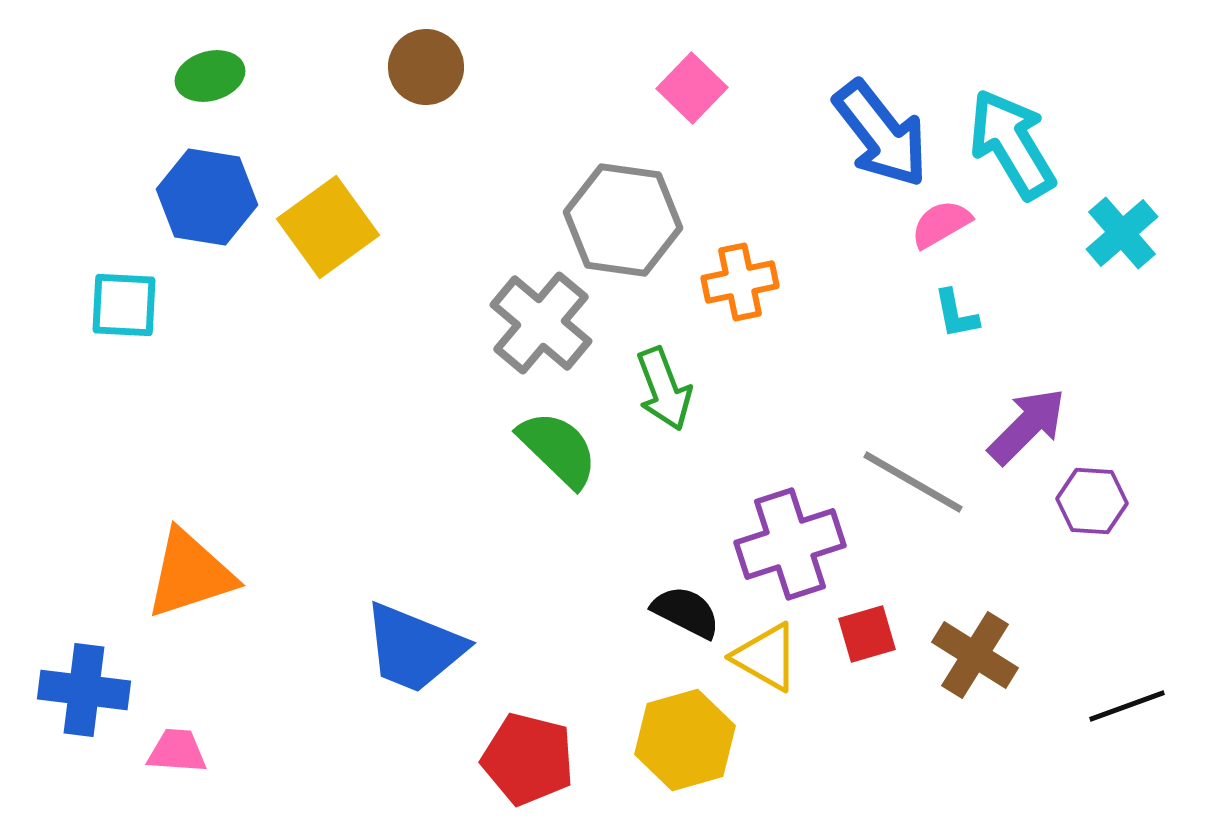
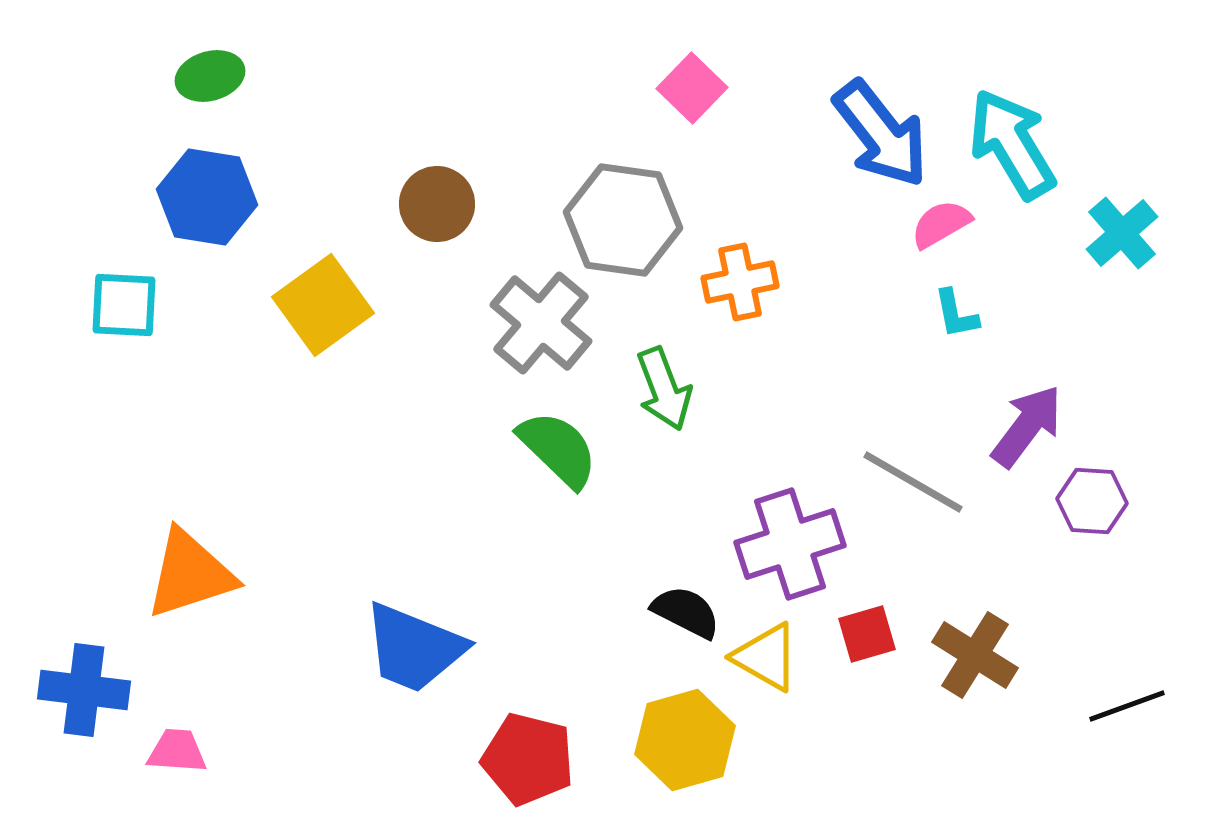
brown circle: moved 11 px right, 137 px down
yellow square: moved 5 px left, 78 px down
purple arrow: rotated 8 degrees counterclockwise
